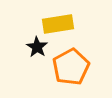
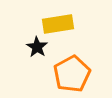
orange pentagon: moved 1 px right, 7 px down
